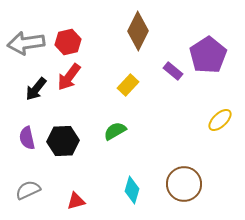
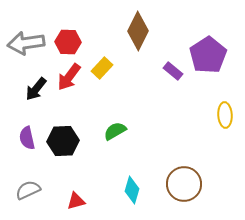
red hexagon: rotated 15 degrees clockwise
yellow rectangle: moved 26 px left, 17 px up
yellow ellipse: moved 5 px right, 5 px up; rotated 50 degrees counterclockwise
